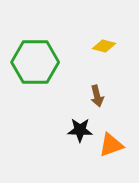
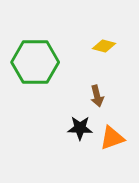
black star: moved 2 px up
orange triangle: moved 1 px right, 7 px up
